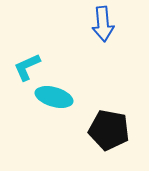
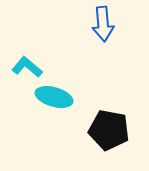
cyan L-shape: rotated 64 degrees clockwise
